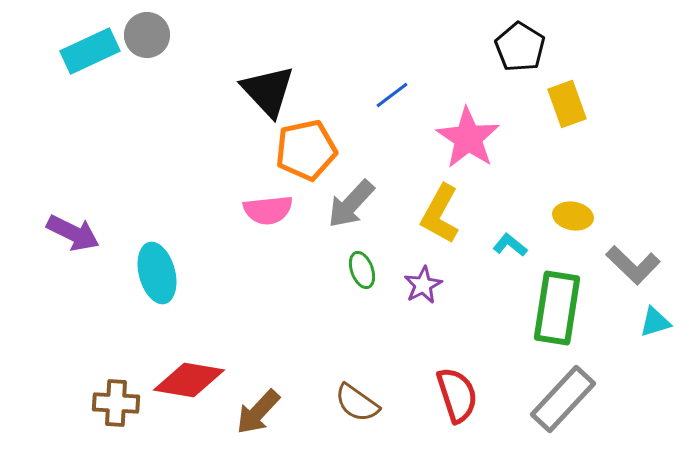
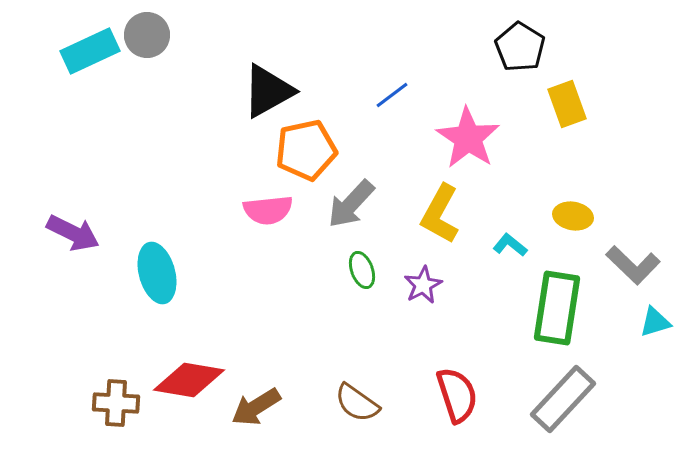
black triangle: rotated 44 degrees clockwise
brown arrow: moved 2 px left, 5 px up; rotated 15 degrees clockwise
